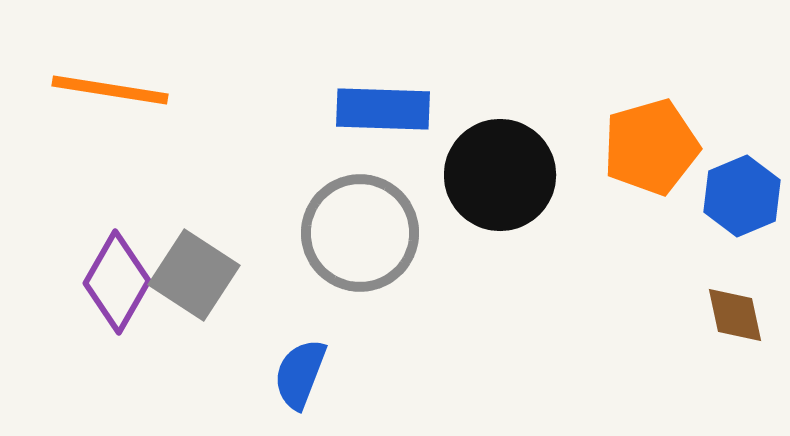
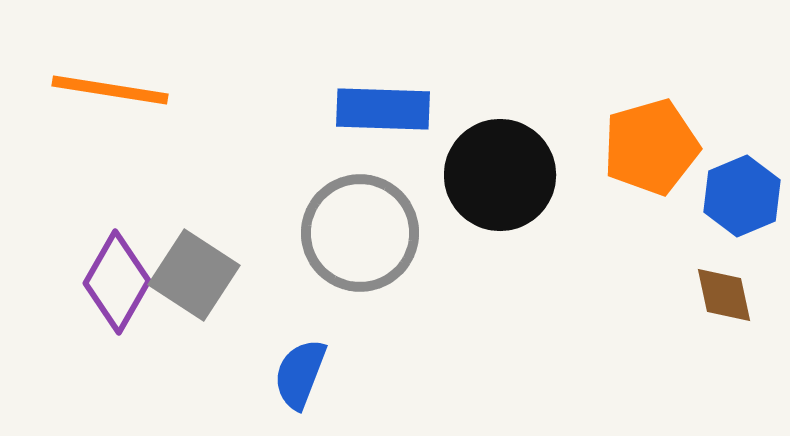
brown diamond: moved 11 px left, 20 px up
